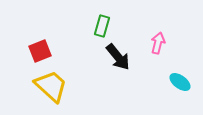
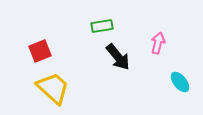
green rectangle: rotated 65 degrees clockwise
cyan ellipse: rotated 15 degrees clockwise
yellow trapezoid: moved 2 px right, 2 px down
